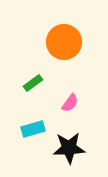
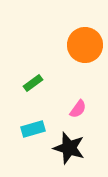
orange circle: moved 21 px right, 3 px down
pink semicircle: moved 8 px right, 6 px down
black star: rotated 20 degrees clockwise
